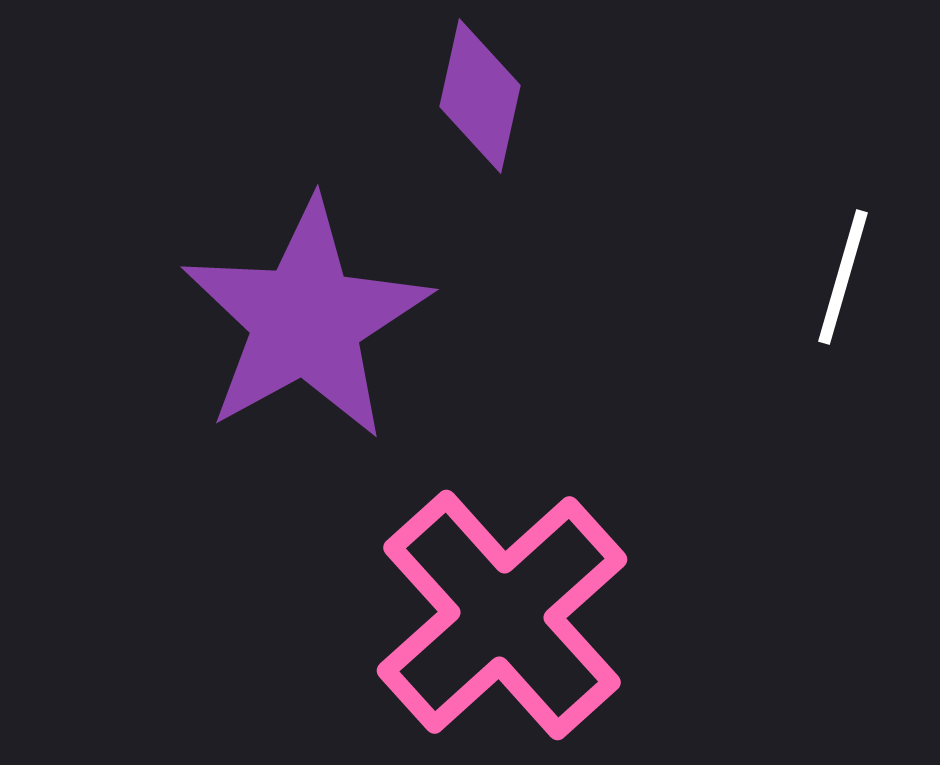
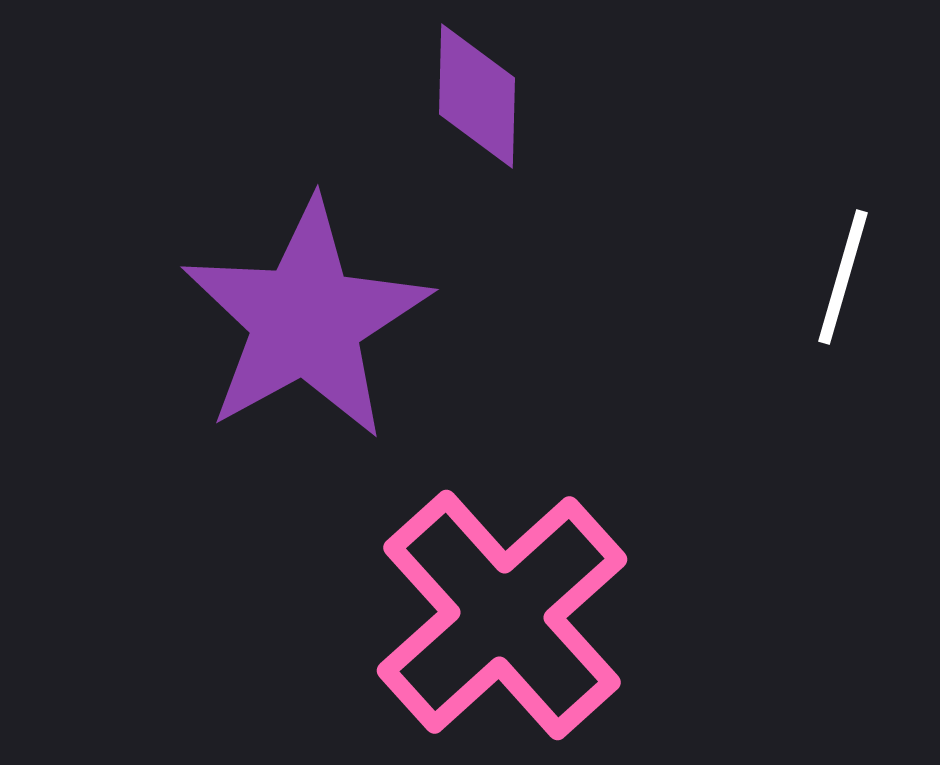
purple diamond: moved 3 px left; rotated 11 degrees counterclockwise
